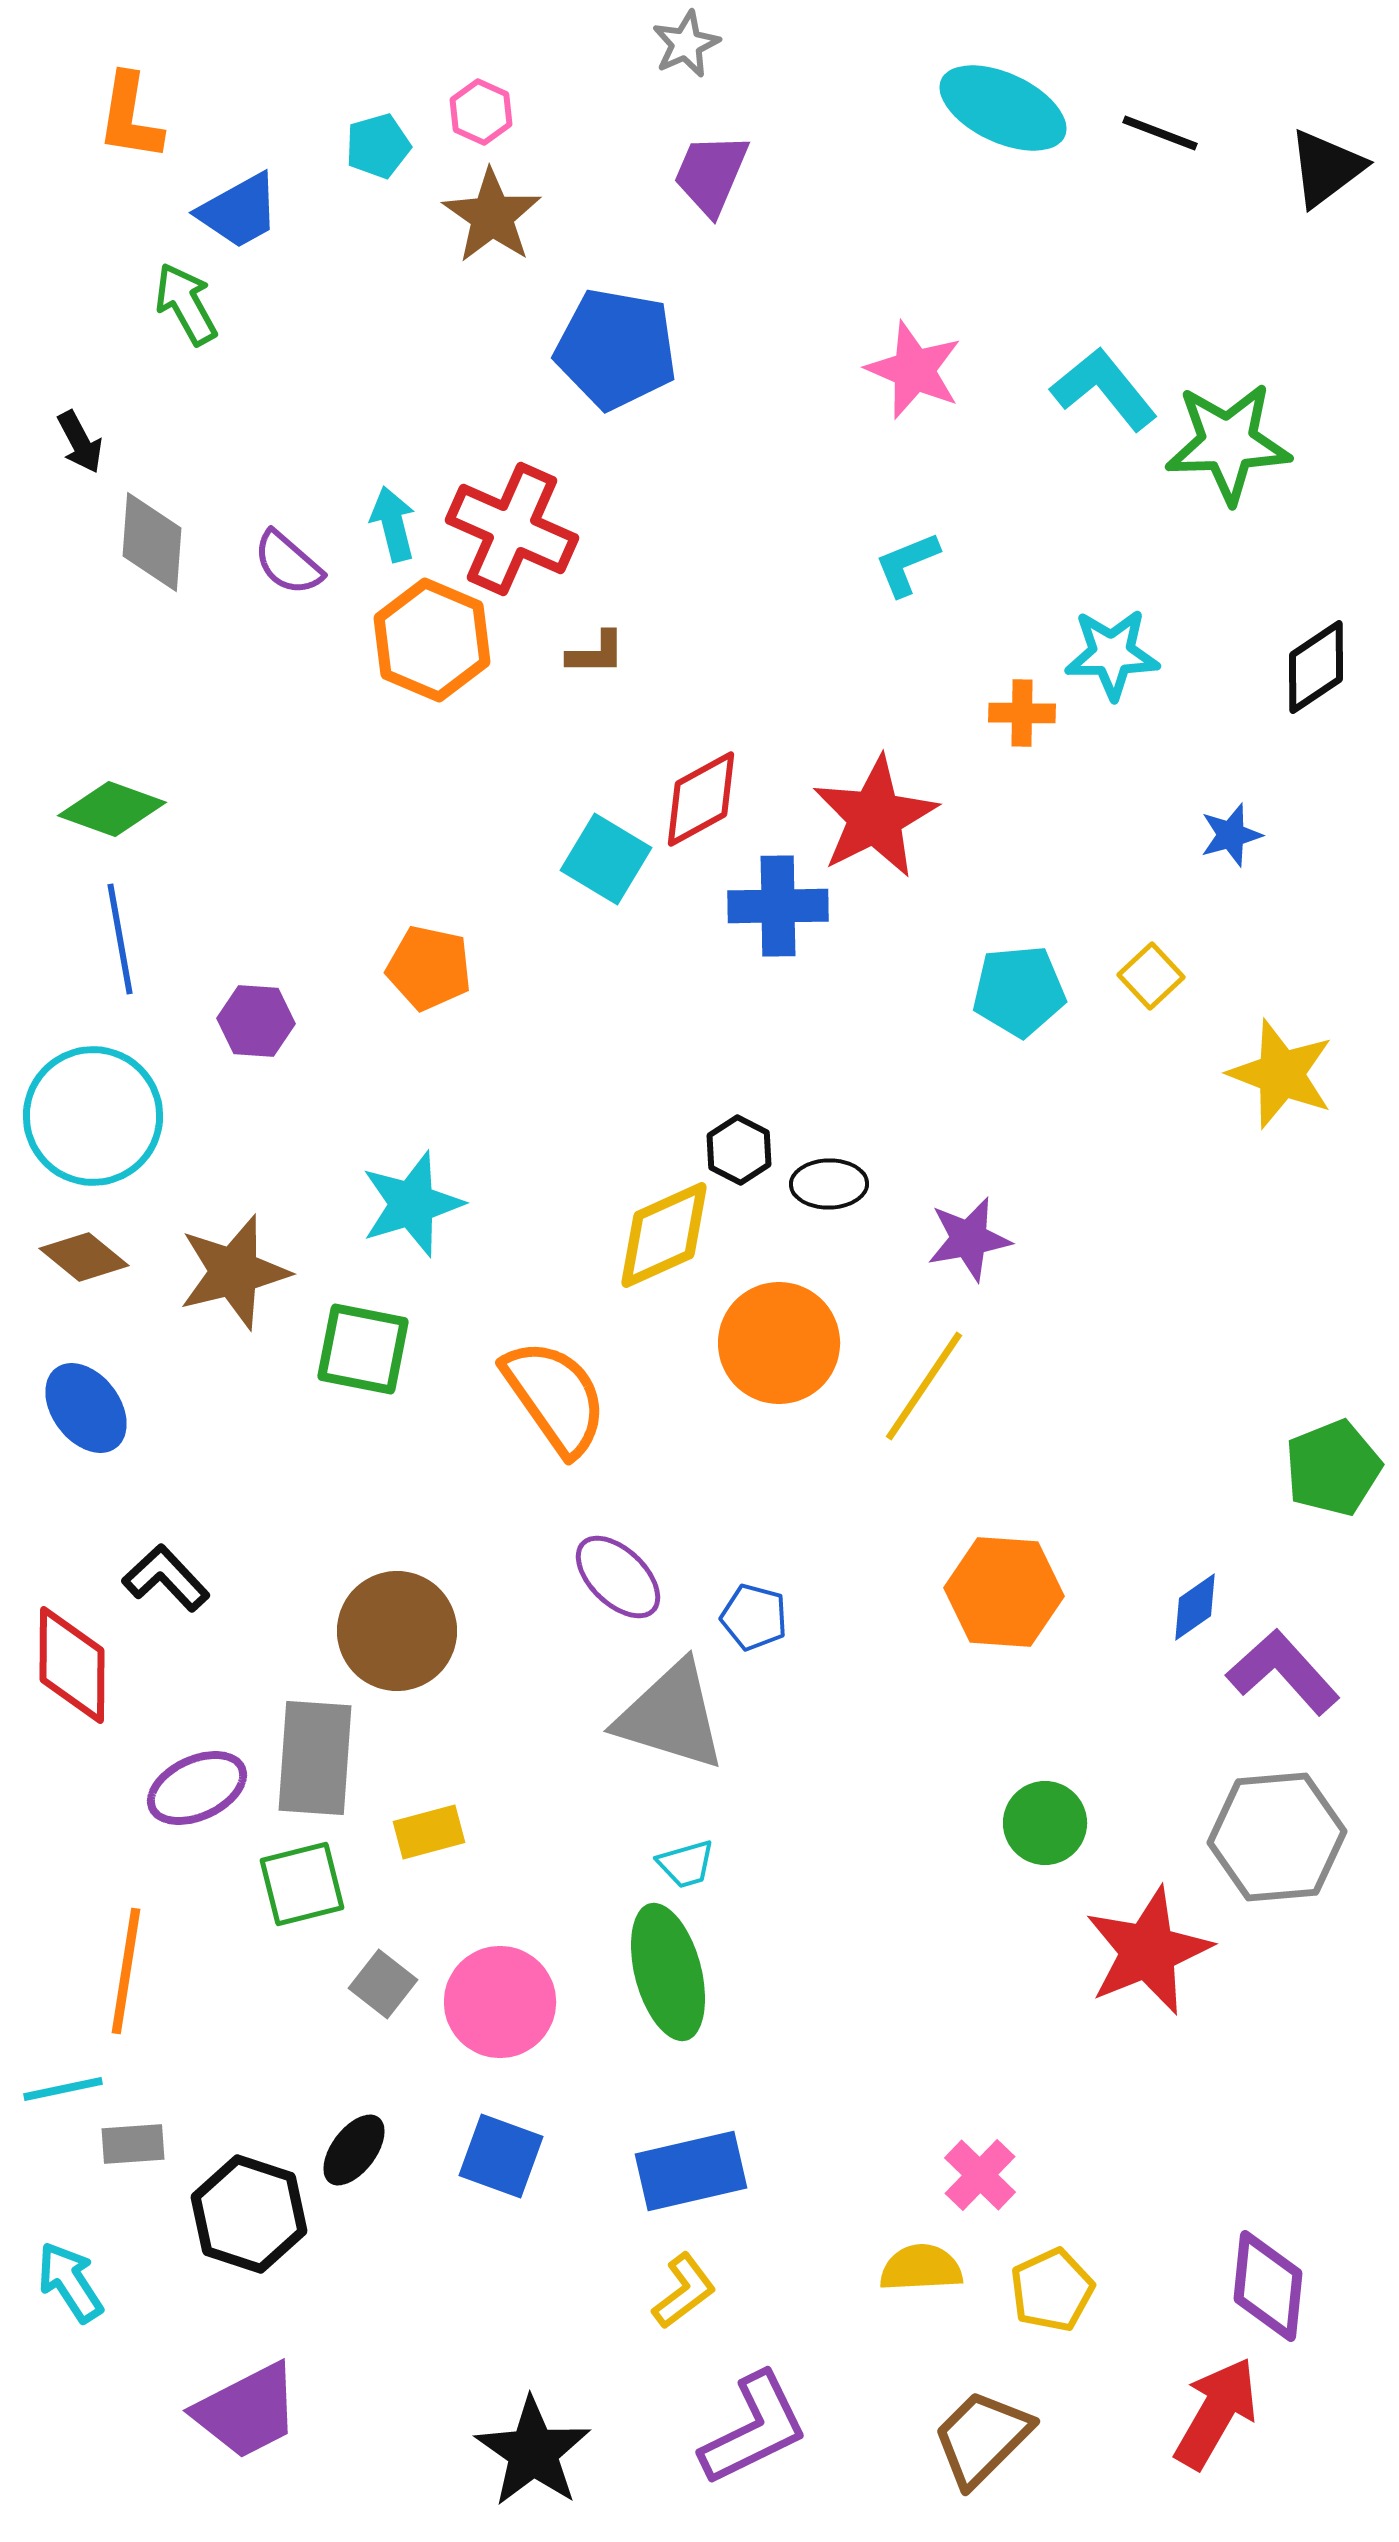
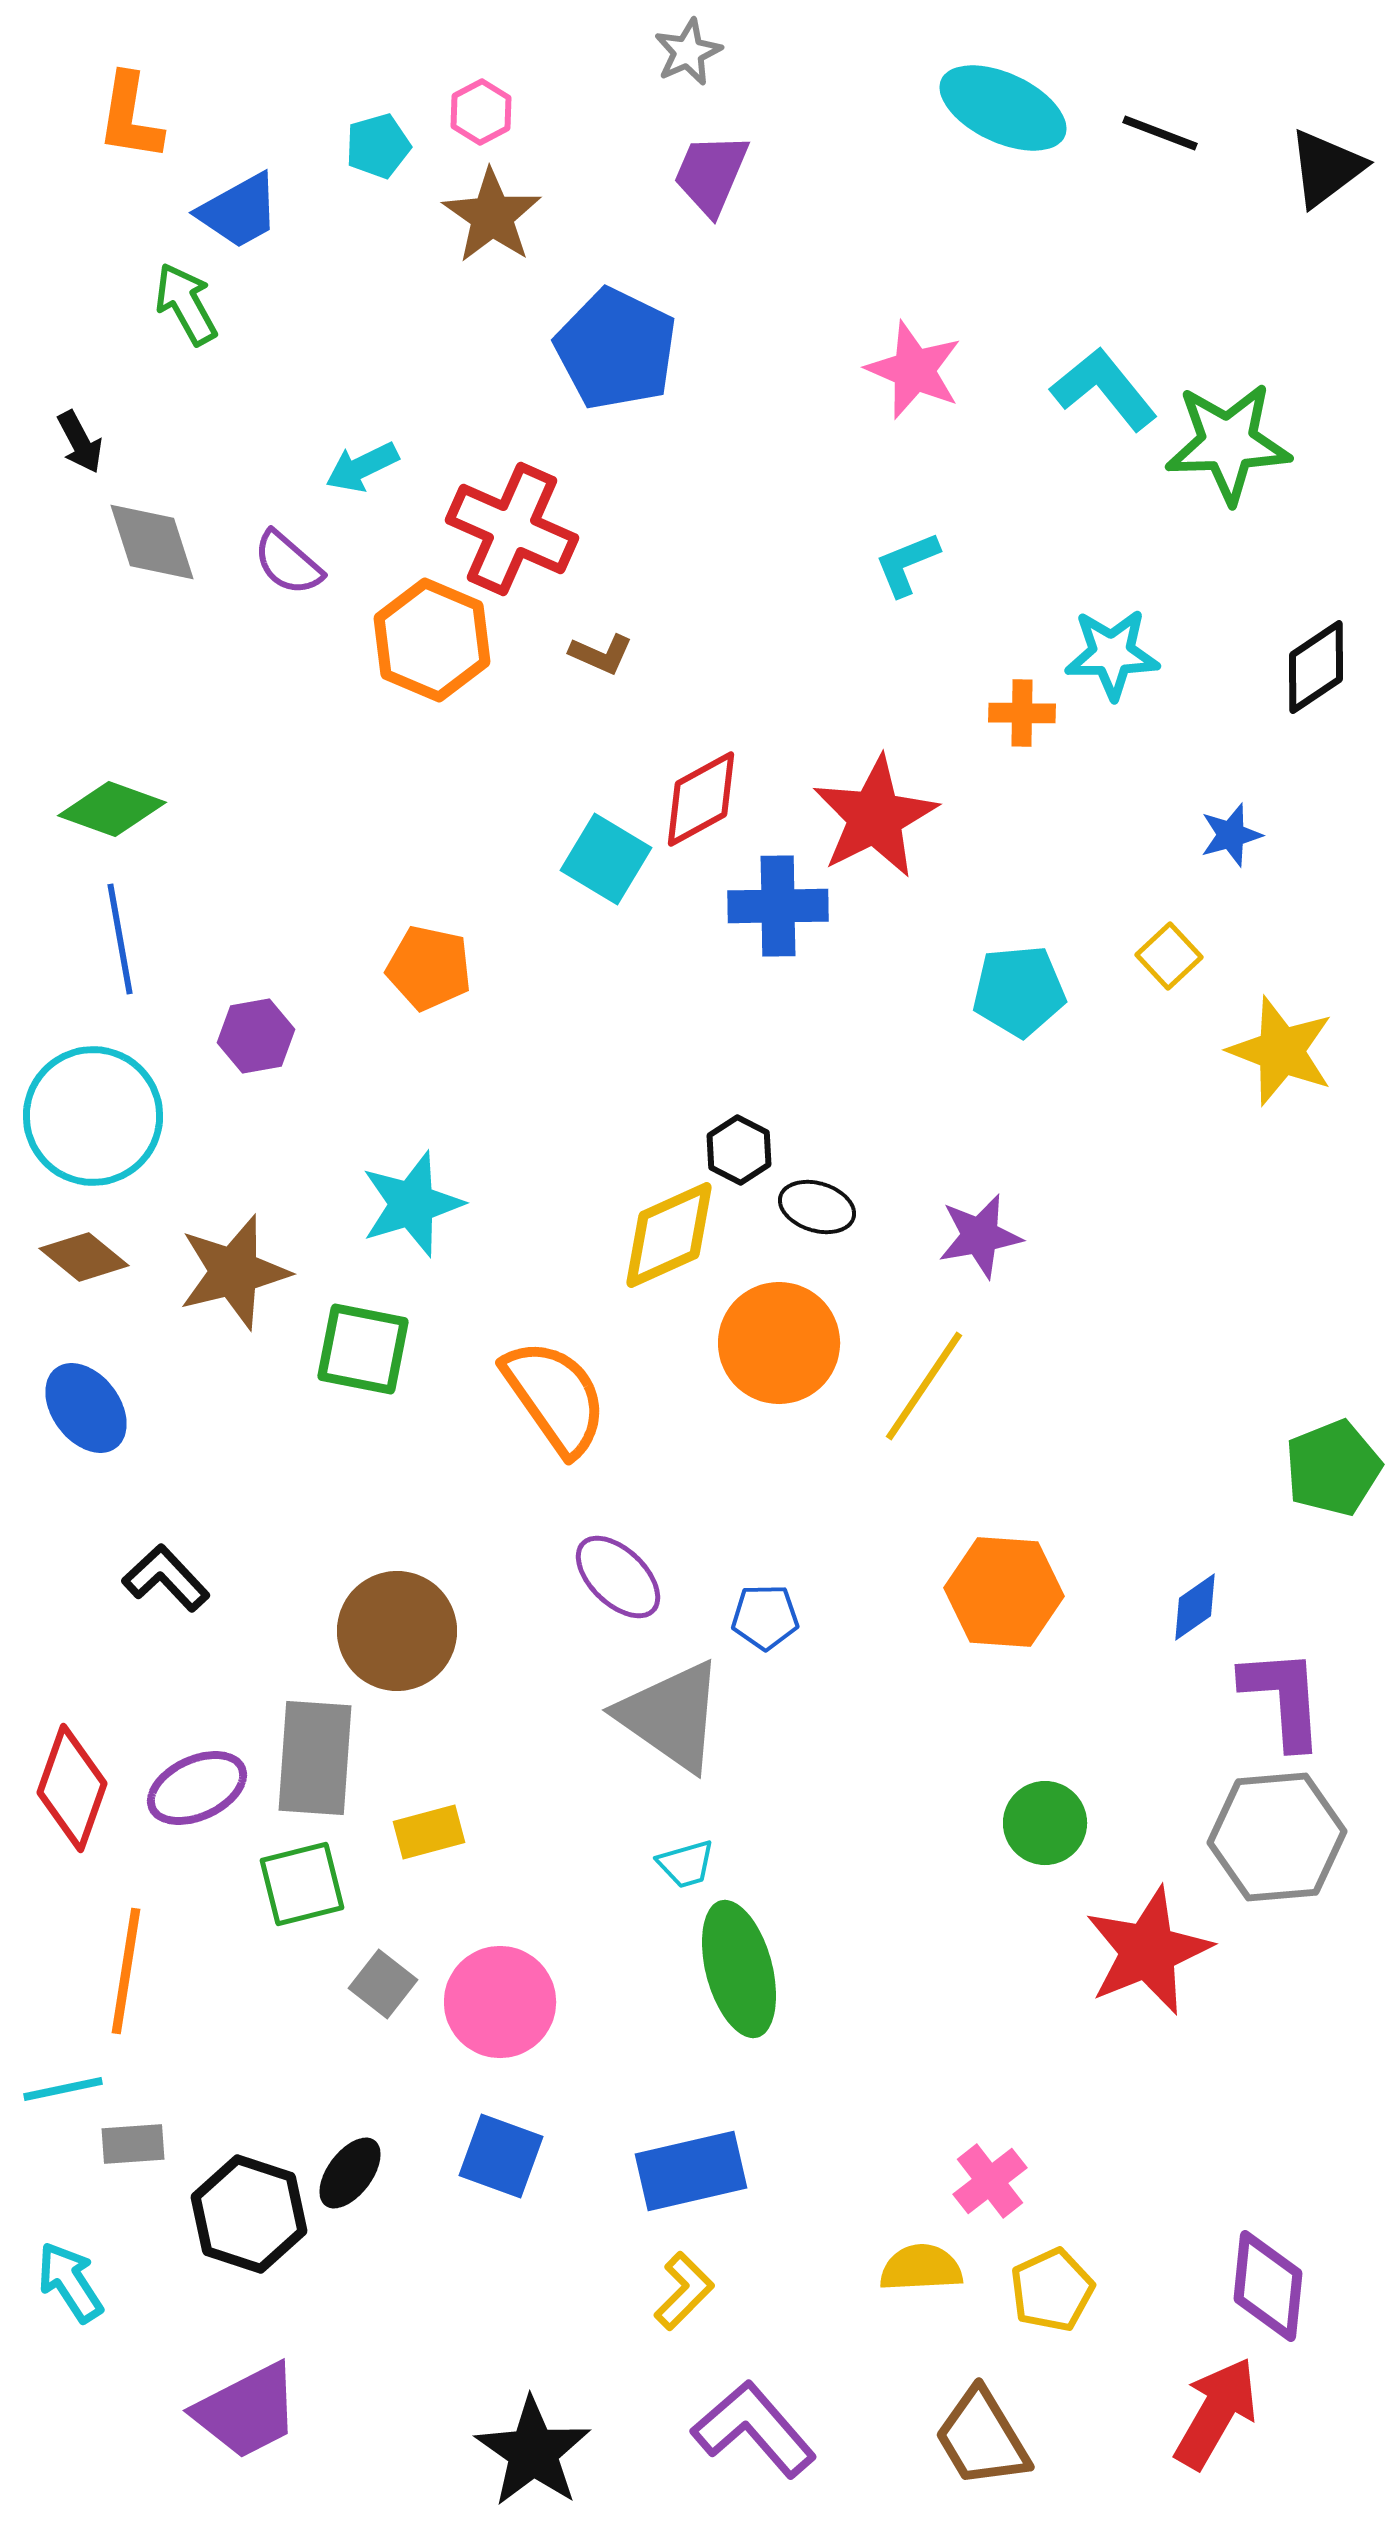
gray star at (686, 44): moved 2 px right, 8 px down
pink hexagon at (481, 112): rotated 8 degrees clockwise
blue pentagon at (616, 349): rotated 16 degrees clockwise
cyan arrow at (393, 524): moved 31 px left, 57 px up; rotated 102 degrees counterclockwise
gray diamond at (152, 542): rotated 22 degrees counterclockwise
brown L-shape at (596, 653): moved 5 px right, 1 px down; rotated 24 degrees clockwise
yellow square at (1151, 976): moved 18 px right, 20 px up
purple hexagon at (256, 1021): moved 15 px down; rotated 14 degrees counterclockwise
yellow star at (1281, 1074): moved 23 px up
black ellipse at (829, 1184): moved 12 px left, 23 px down; rotated 18 degrees clockwise
yellow diamond at (664, 1235): moved 5 px right
purple star at (969, 1239): moved 11 px right, 3 px up
blue pentagon at (754, 1617): moved 11 px right; rotated 16 degrees counterclockwise
red diamond at (72, 1665): moved 123 px down; rotated 19 degrees clockwise
purple L-shape at (1283, 1672): moved 26 px down; rotated 38 degrees clockwise
gray triangle at (671, 1716): rotated 18 degrees clockwise
green ellipse at (668, 1972): moved 71 px right, 3 px up
black ellipse at (354, 2150): moved 4 px left, 23 px down
pink cross at (980, 2175): moved 10 px right, 6 px down; rotated 8 degrees clockwise
yellow L-shape at (684, 2291): rotated 8 degrees counterclockwise
purple L-shape at (754, 2429): rotated 105 degrees counterclockwise
brown trapezoid at (982, 2438): rotated 76 degrees counterclockwise
